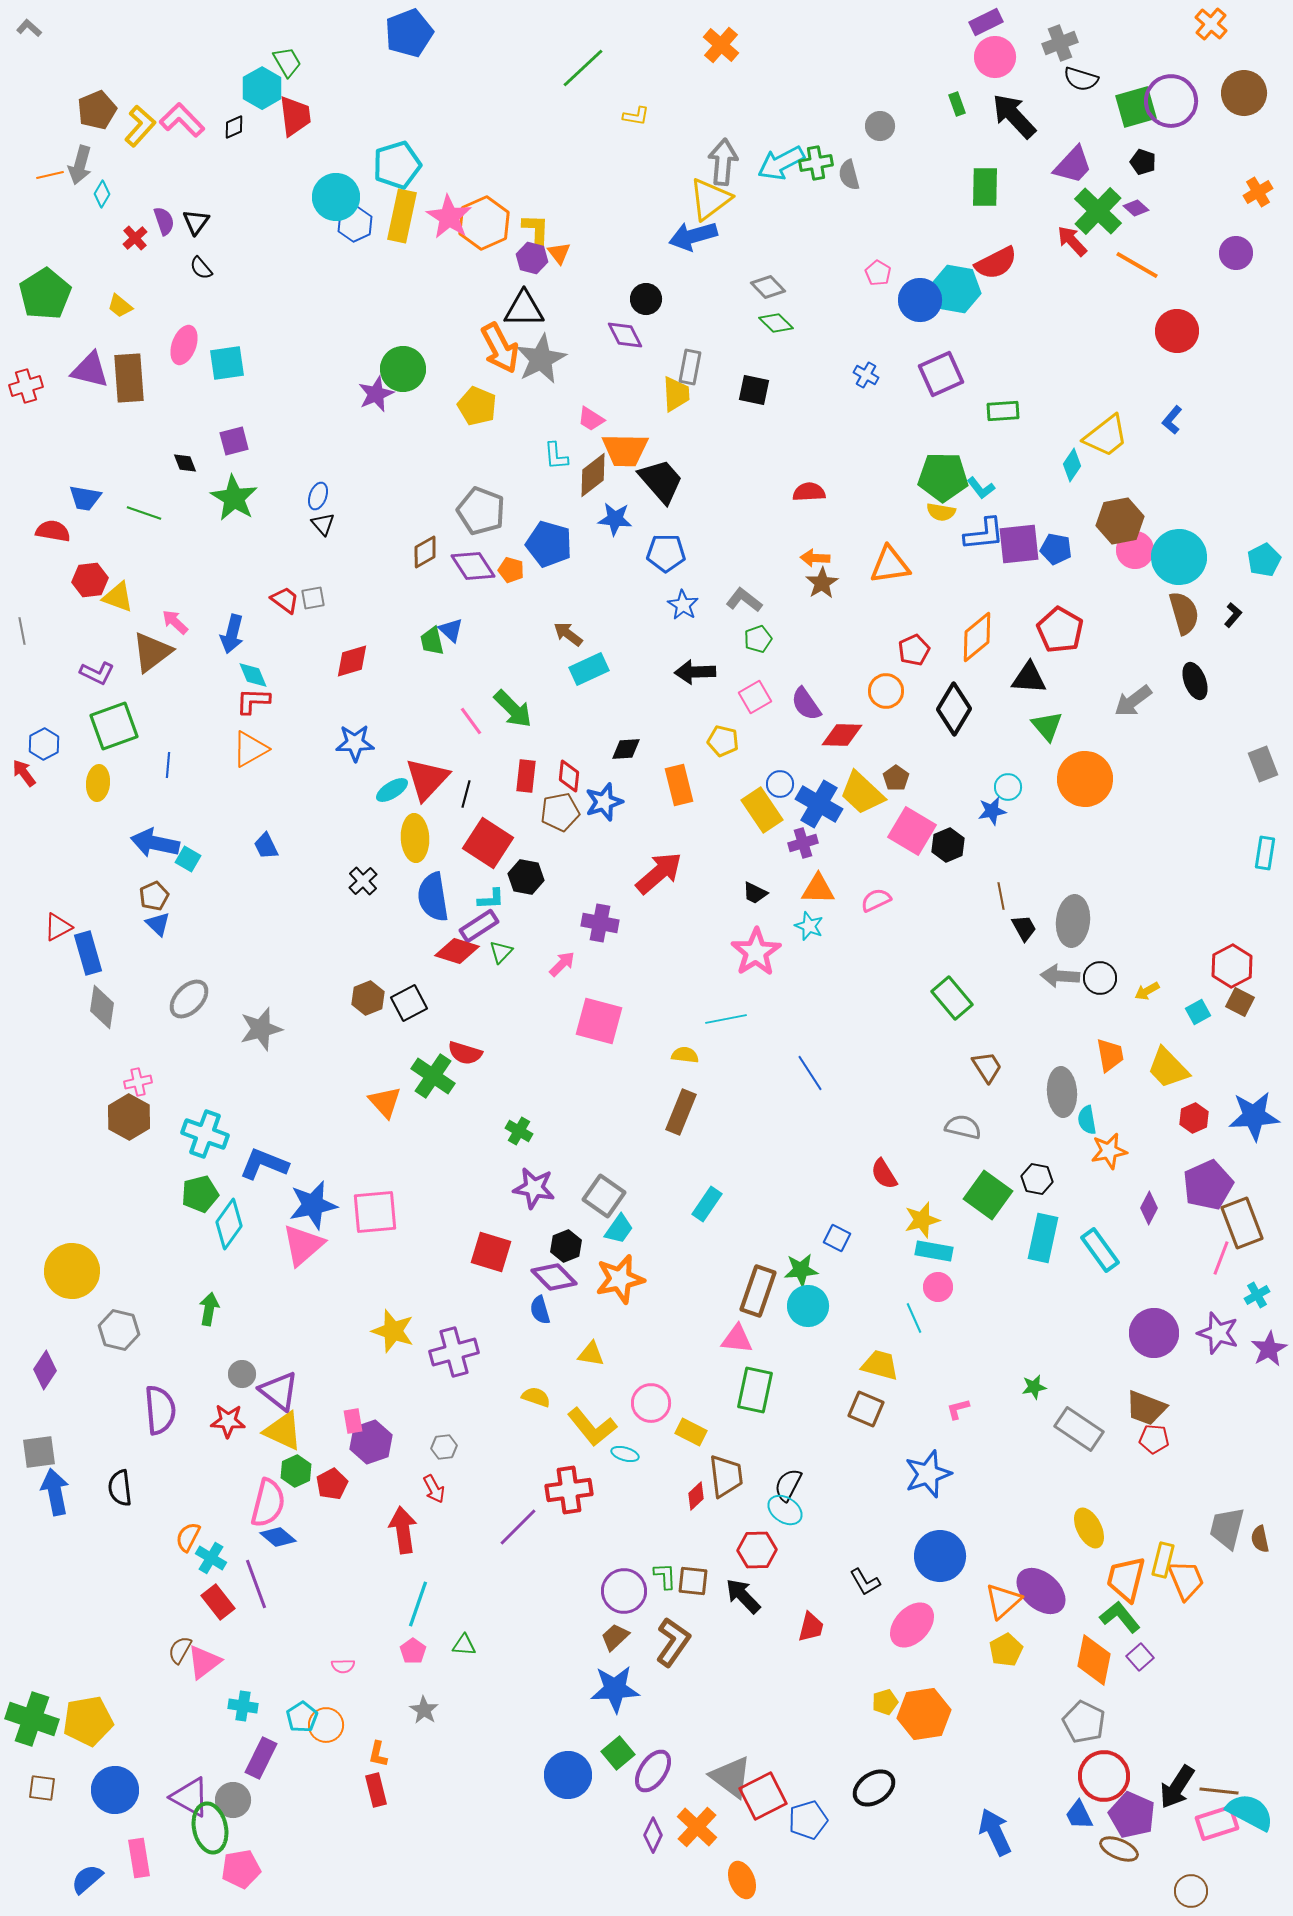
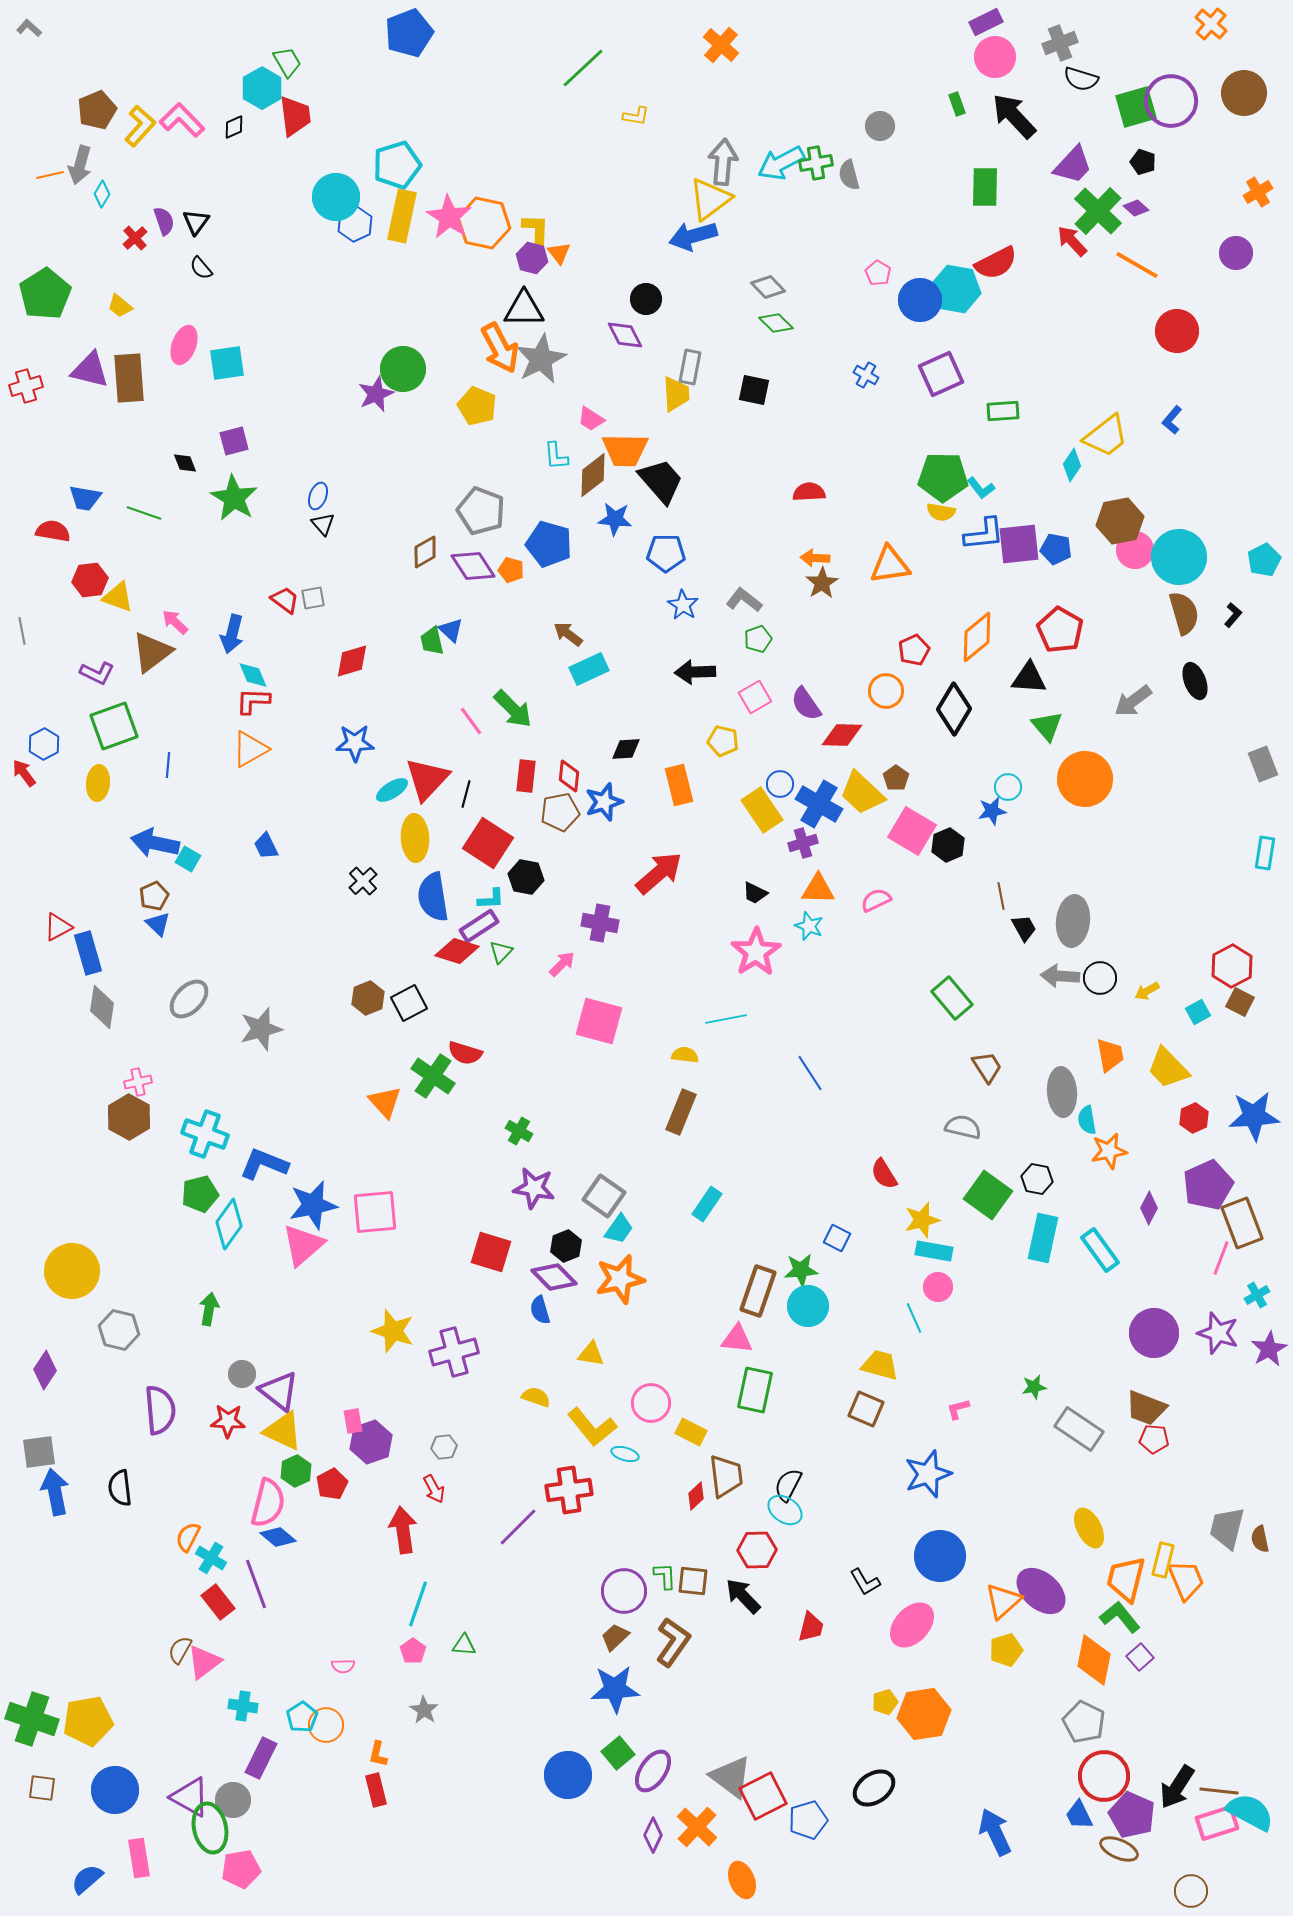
orange hexagon at (484, 223): rotated 24 degrees counterclockwise
yellow pentagon at (1006, 1650): rotated 12 degrees clockwise
